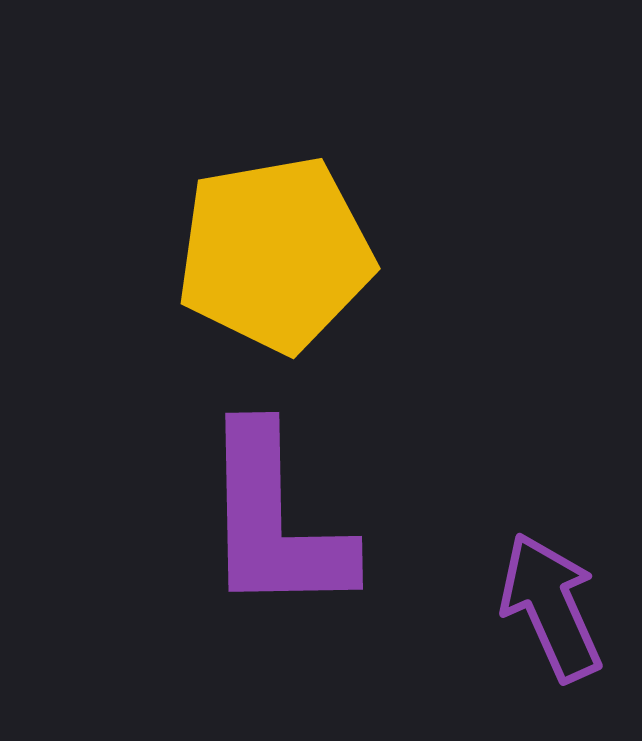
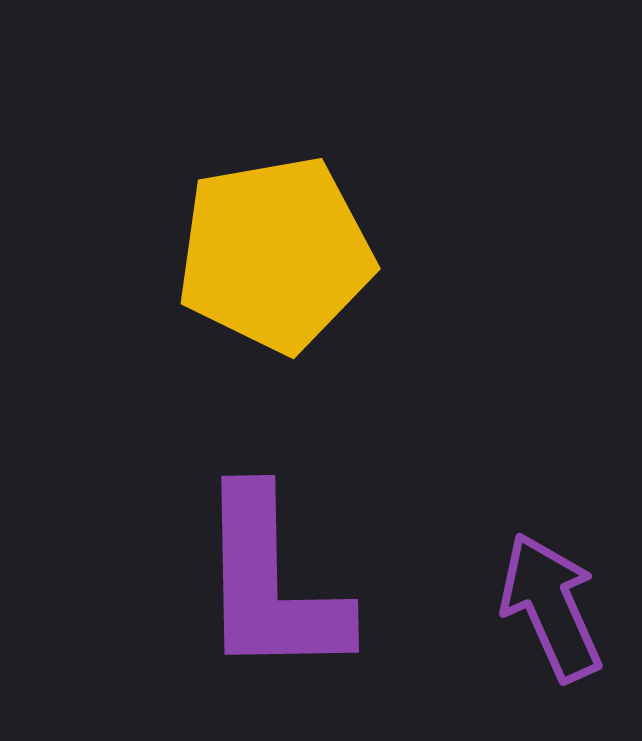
purple L-shape: moved 4 px left, 63 px down
